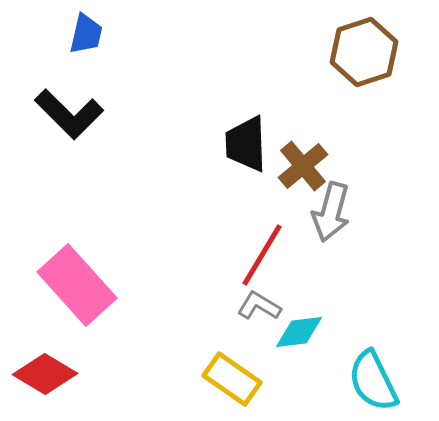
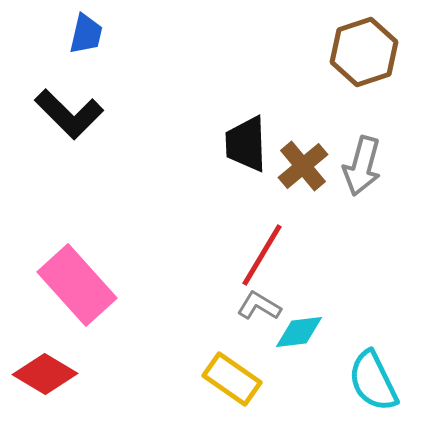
gray arrow: moved 31 px right, 46 px up
